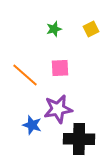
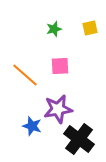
yellow square: moved 1 px left, 1 px up; rotated 14 degrees clockwise
pink square: moved 2 px up
blue star: moved 1 px down
black cross: rotated 36 degrees clockwise
